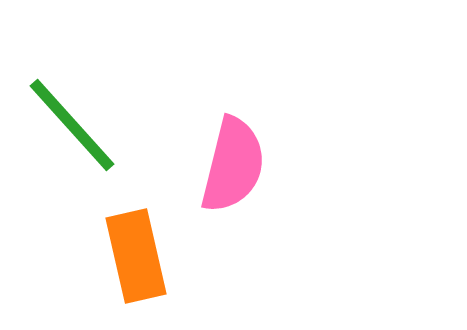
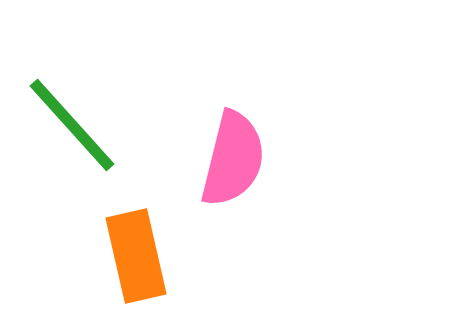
pink semicircle: moved 6 px up
